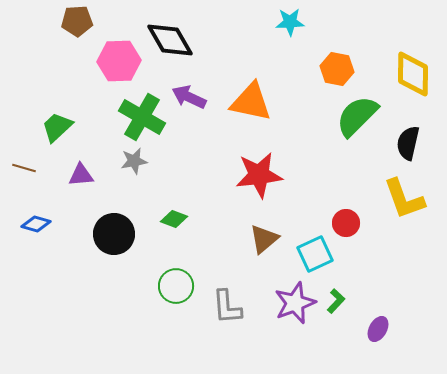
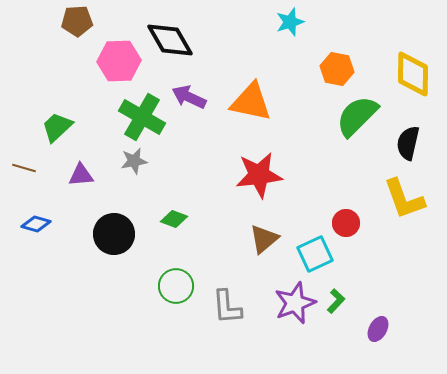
cyan star: rotated 16 degrees counterclockwise
